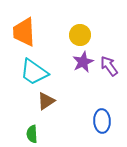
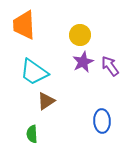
orange trapezoid: moved 7 px up
purple arrow: moved 1 px right
